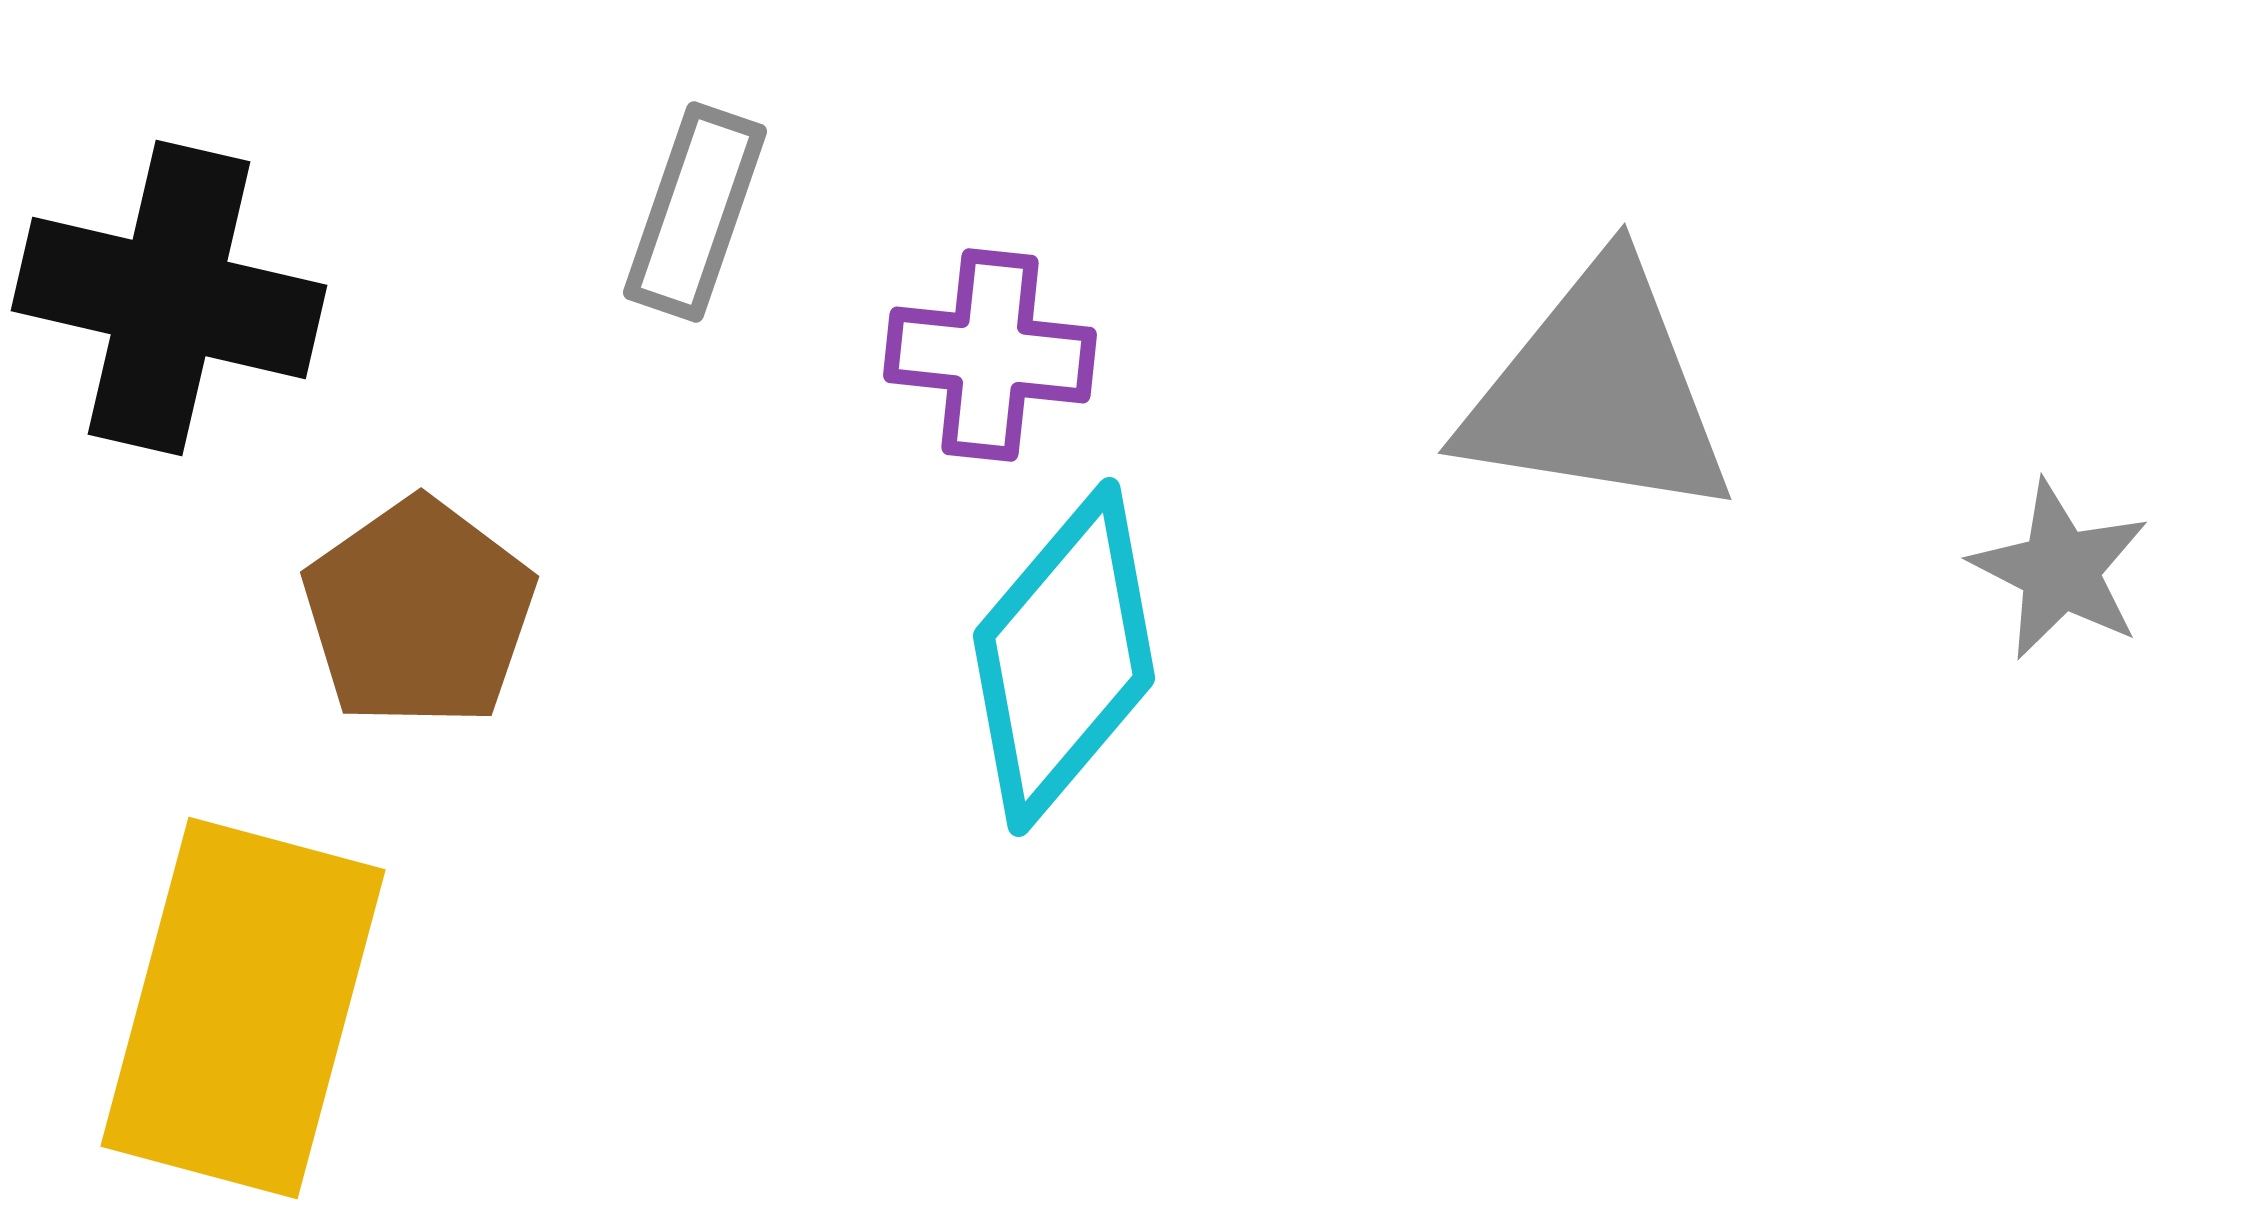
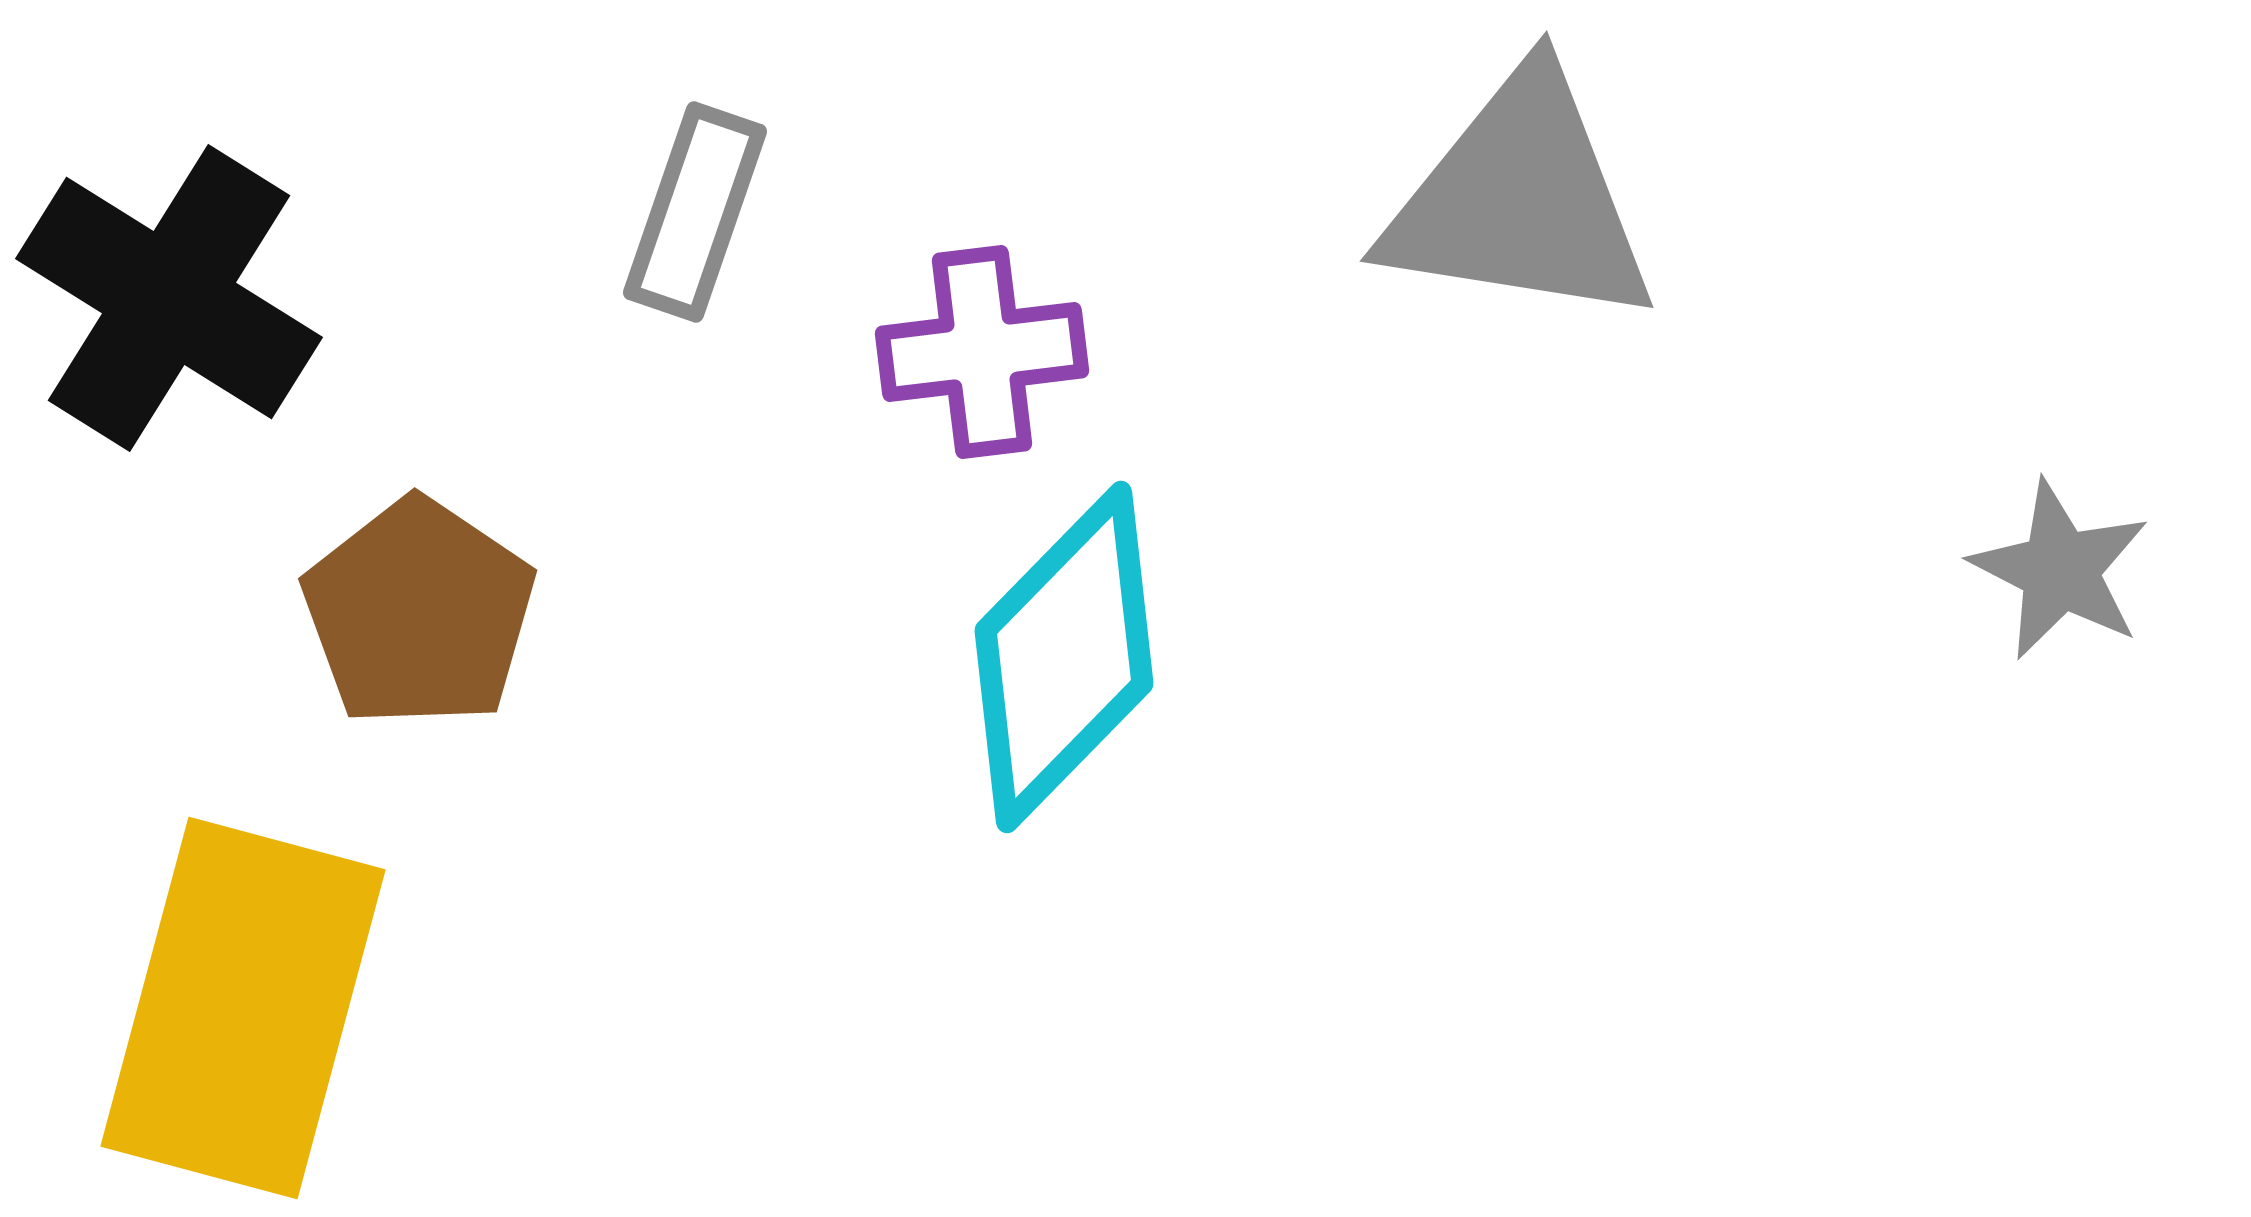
black cross: rotated 19 degrees clockwise
purple cross: moved 8 px left, 3 px up; rotated 13 degrees counterclockwise
gray triangle: moved 78 px left, 192 px up
brown pentagon: rotated 3 degrees counterclockwise
cyan diamond: rotated 4 degrees clockwise
